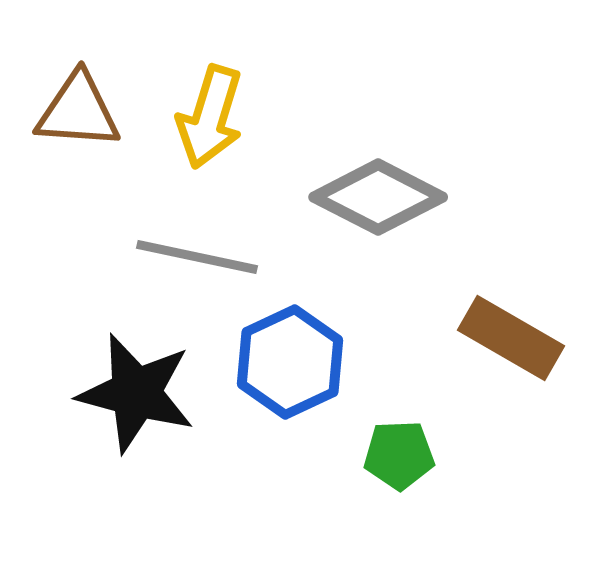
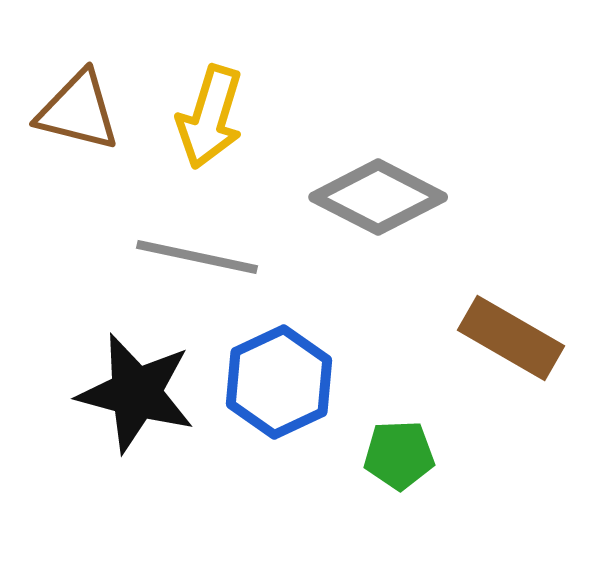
brown triangle: rotated 10 degrees clockwise
blue hexagon: moved 11 px left, 20 px down
